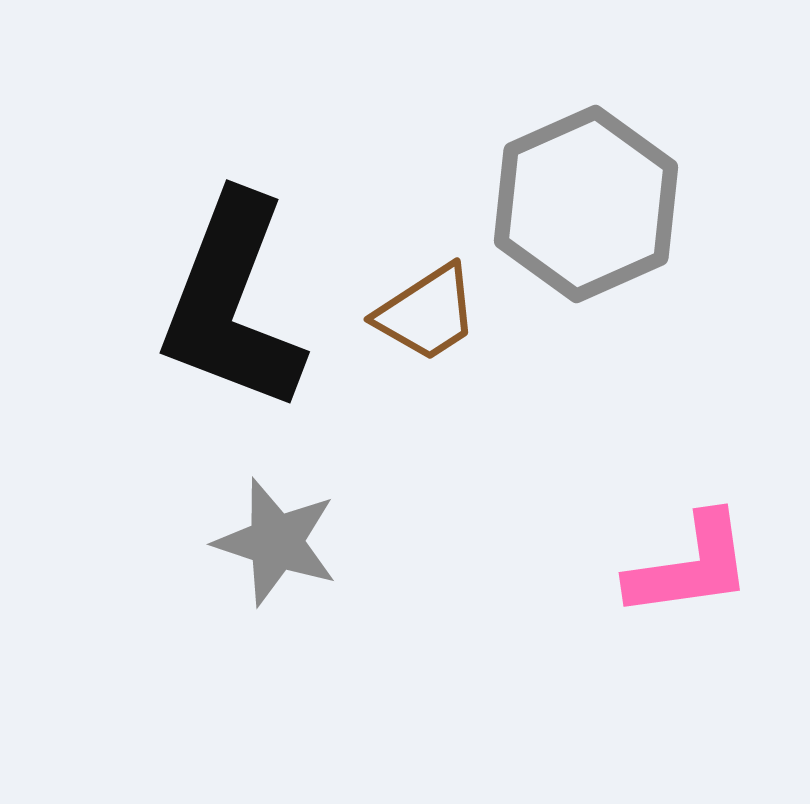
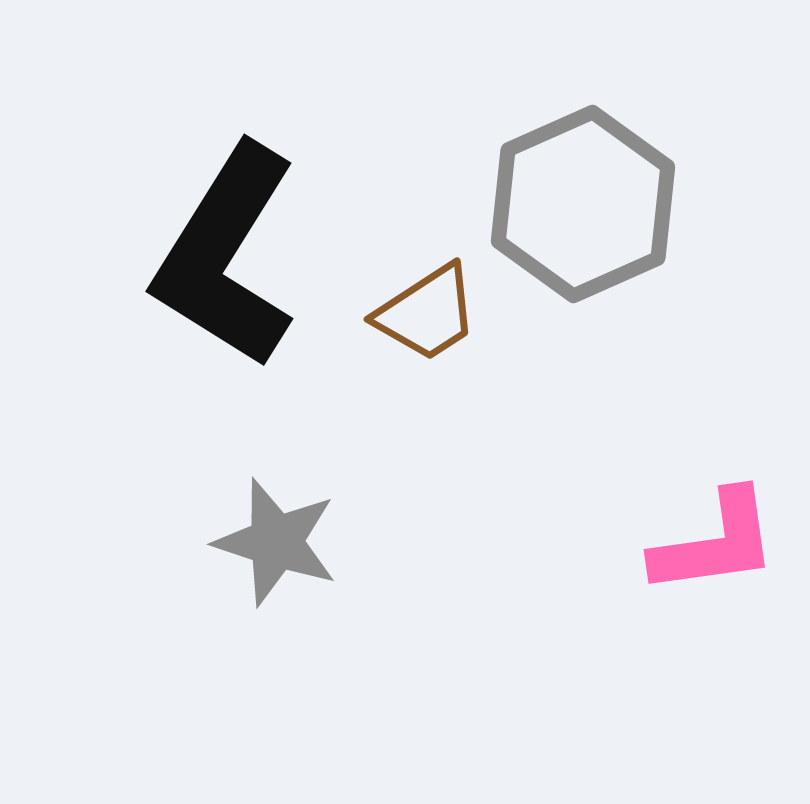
gray hexagon: moved 3 px left
black L-shape: moved 6 px left, 47 px up; rotated 11 degrees clockwise
pink L-shape: moved 25 px right, 23 px up
